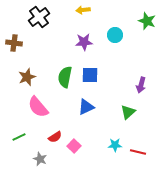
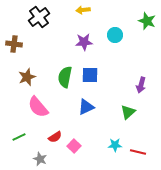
brown cross: moved 1 px down
